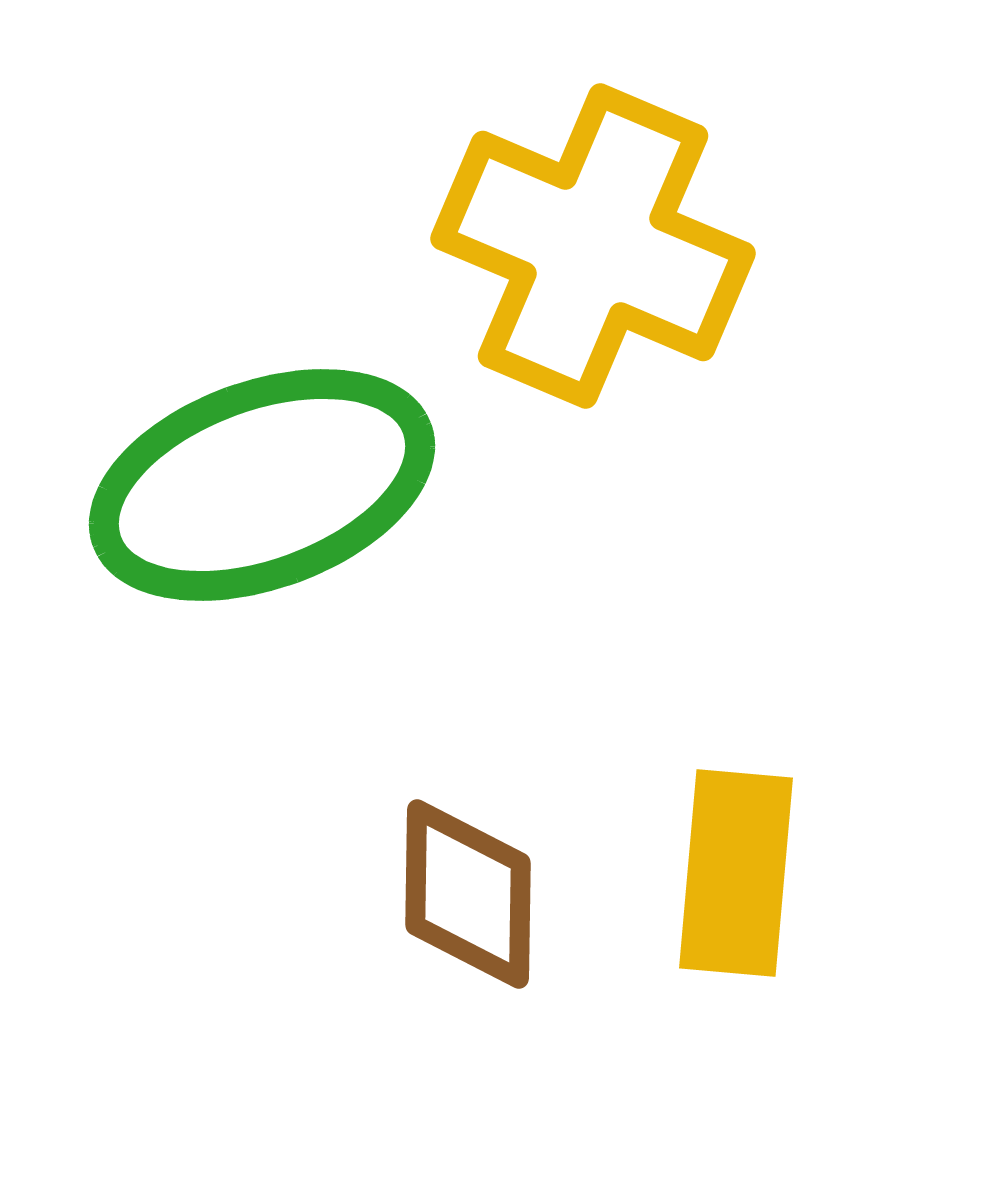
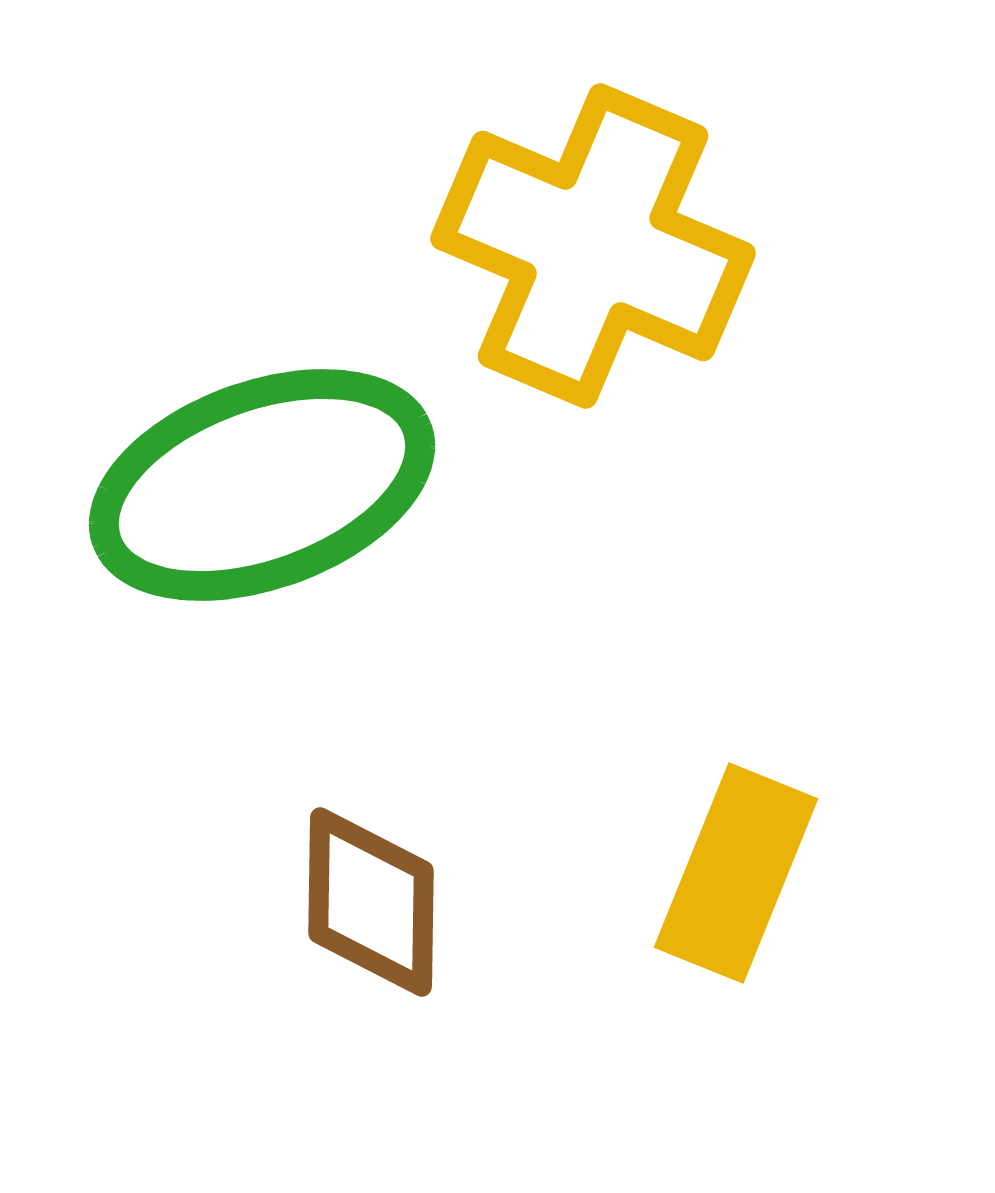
yellow rectangle: rotated 17 degrees clockwise
brown diamond: moved 97 px left, 8 px down
